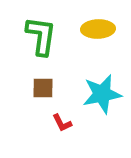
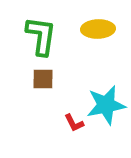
brown square: moved 9 px up
cyan star: moved 4 px right, 11 px down
red L-shape: moved 12 px right
